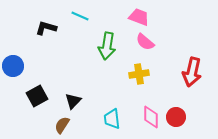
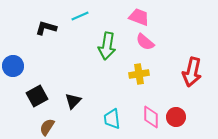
cyan line: rotated 48 degrees counterclockwise
brown semicircle: moved 15 px left, 2 px down
